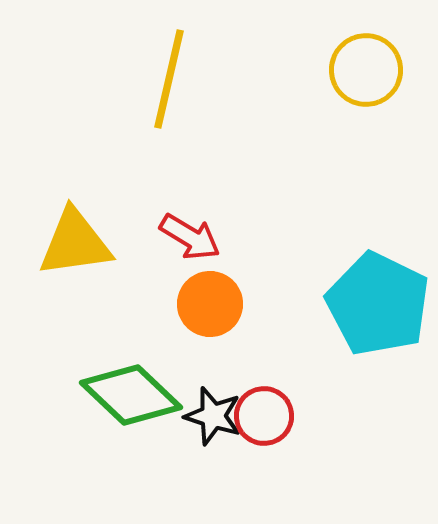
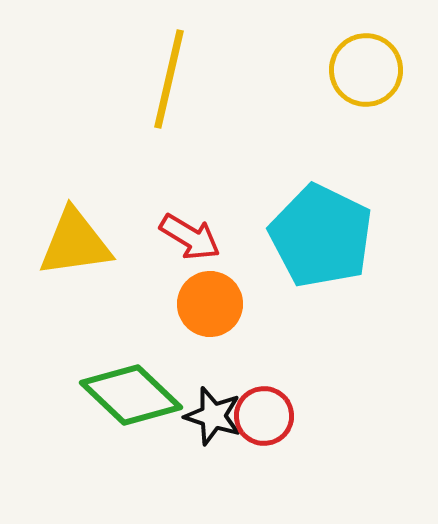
cyan pentagon: moved 57 px left, 68 px up
